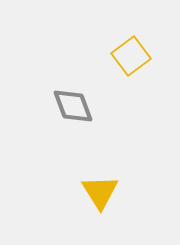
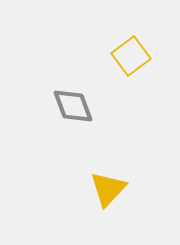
yellow triangle: moved 8 px right, 3 px up; rotated 15 degrees clockwise
